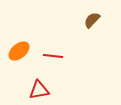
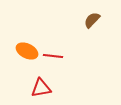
orange ellipse: moved 8 px right; rotated 65 degrees clockwise
red triangle: moved 2 px right, 2 px up
